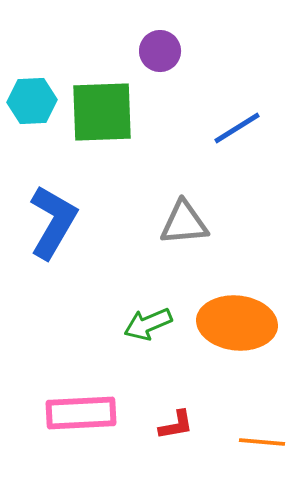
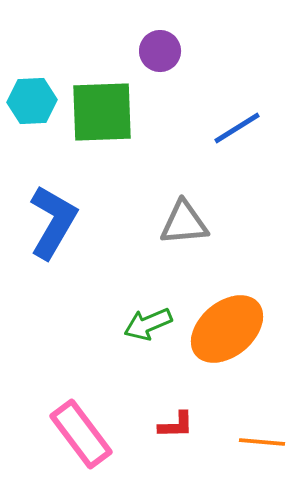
orange ellipse: moved 10 px left, 6 px down; rotated 46 degrees counterclockwise
pink rectangle: moved 21 px down; rotated 56 degrees clockwise
red L-shape: rotated 9 degrees clockwise
